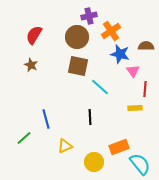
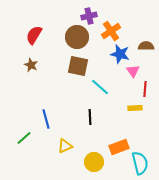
cyan semicircle: moved 1 px up; rotated 25 degrees clockwise
